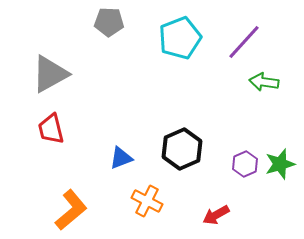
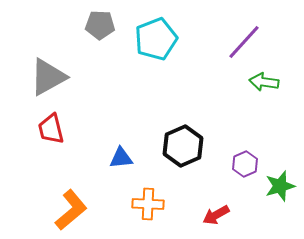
gray pentagon: moved 9 px left, 3 px down
cyan pentagon: moved 24 px left, 1 px down
gray triangle: moved 2 px left, 3 px down
black hexagon: moved 1 px right, 3 px up
blue triangle: rotated 15 degrees clockwise
green star: moved 22 px down
orange cross: moved 1 px right, 3 px down; rotated 24 degrees counterclockwise
